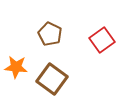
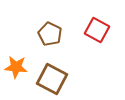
red square: moved 5 px left, 10 px up; rotated 25 degrees counterclockwise
brown square: rotated 8 degrees counterclockwise
